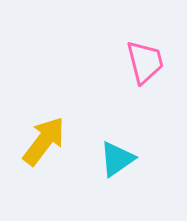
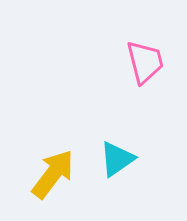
yellow arrow: moved 9 px right, 33 px down
